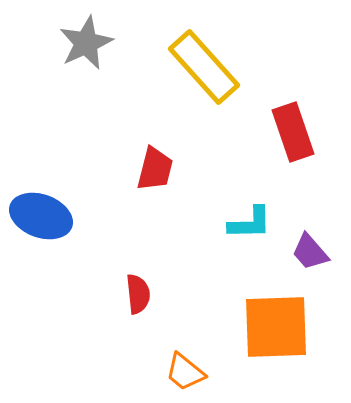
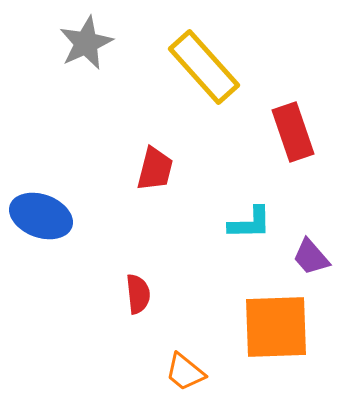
purple trapezoid: moved 1 px right, 5 px down
